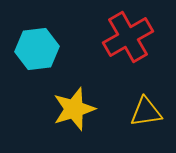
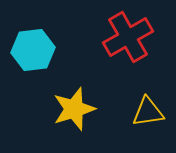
cyan hexagon: moved 4 px left, 1 px down
yellow triangle: moved 2 px right
